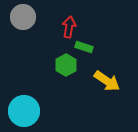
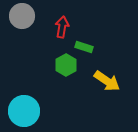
gray circle: moved 1 px left, 1 px up
red arrow: moved 7 px left
